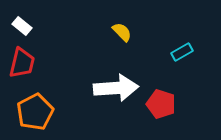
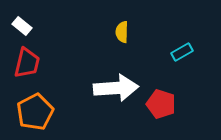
yellow semicircle: rotated 135 degrees counterclockwise
red trapezoid: moved 5 px right
